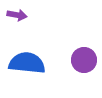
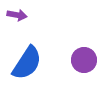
blue semicircle: rotated 117 degrees clockwise
